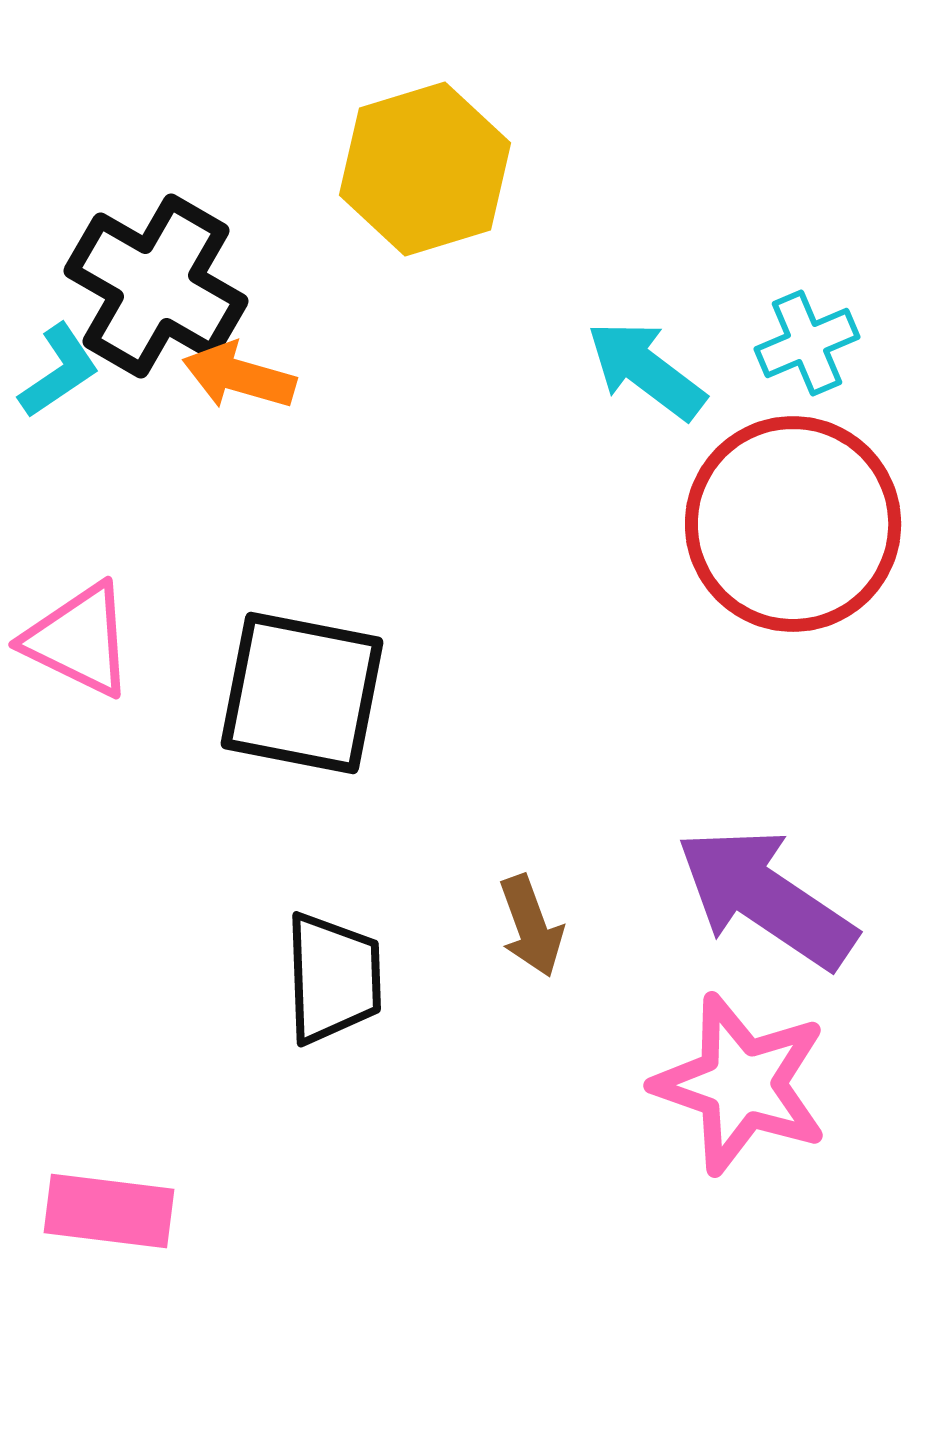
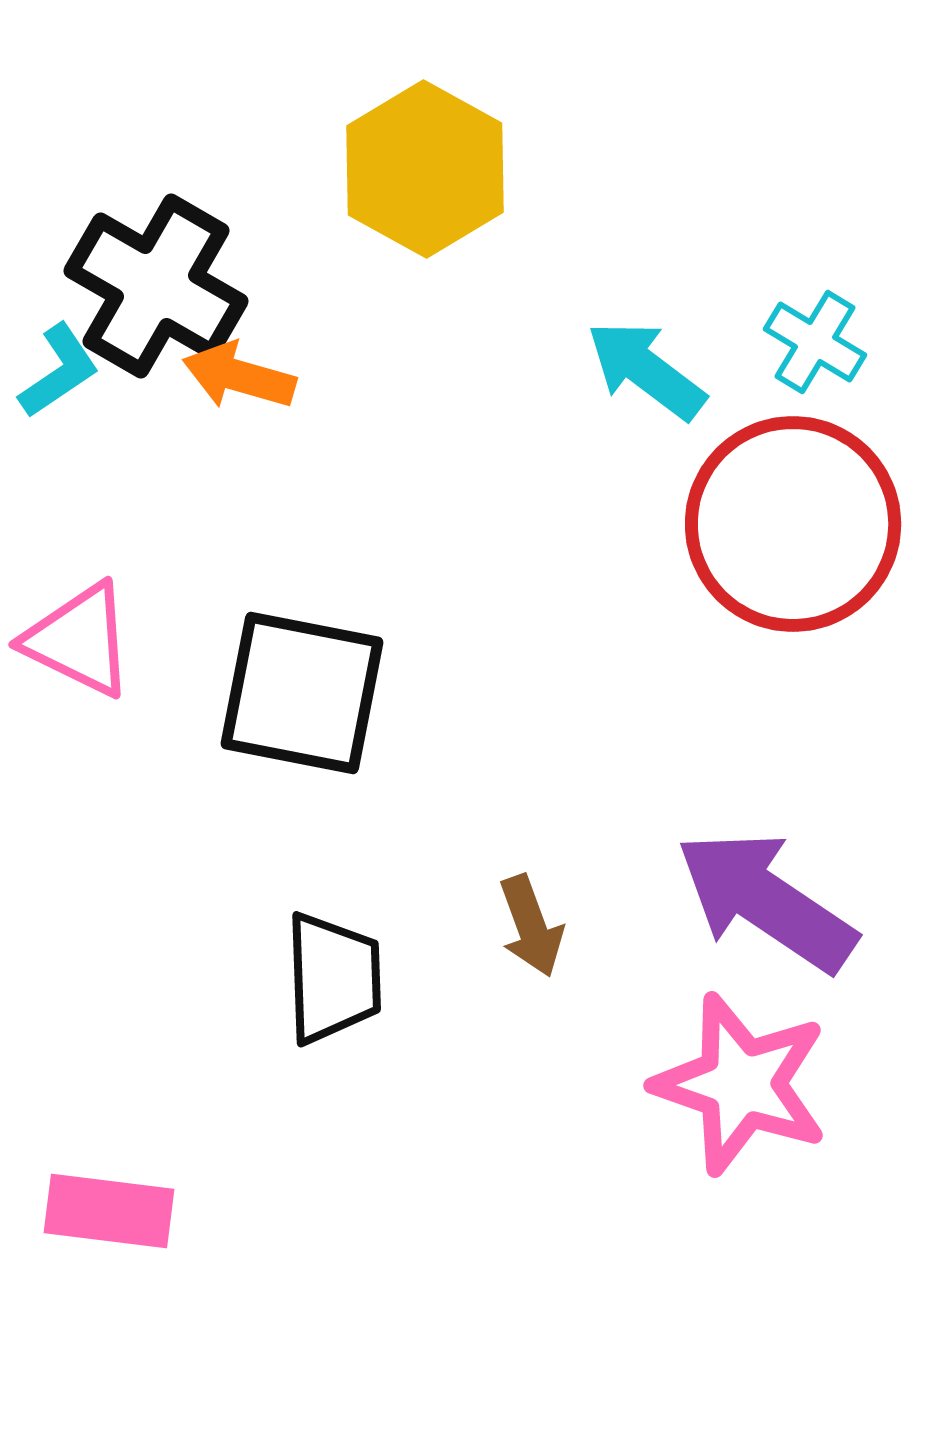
yellow hexagon: rotated 14 degrees counterclockwise
cyan cross: moved 8 px right, 1 px up; rotated 36 degrees counterclockwise
purple arrow: moved 3 px down
